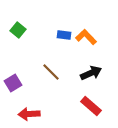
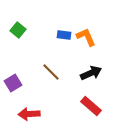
orange L-shape: rotated 20 degrees clockwise
